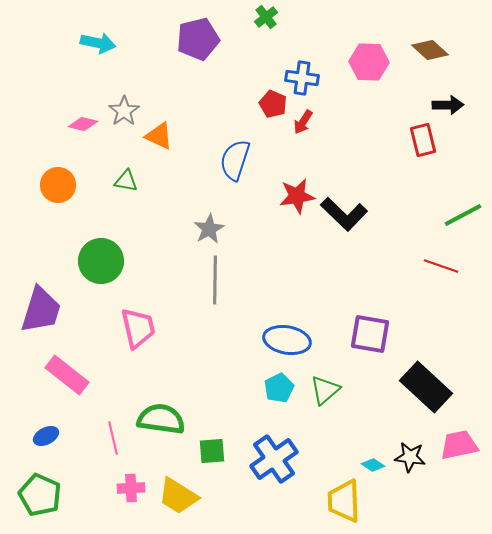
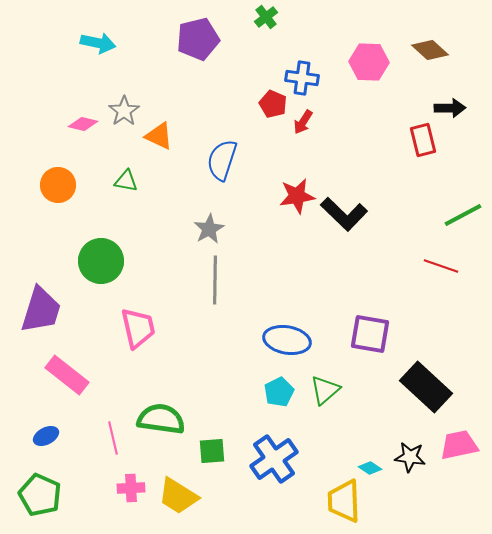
black arrow at (448, 105): moved 2 px right, 3 px down
blue semicircle at (235, 160): moved 13 px left
cyan pentagon at (279, 388): moved 4 px down
cyan diamond at (373, 465): moved 3 px left, 3 px down
